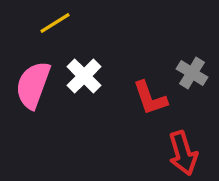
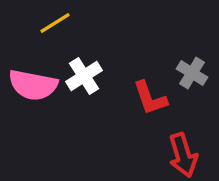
white cross: rotated 12 degrees clockwise
pink semicircle: rotated 99 degrees counterclockwise
red arrow: moved 2 px down
